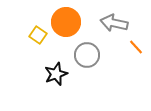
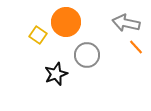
gray arrow: moved 12 px right
